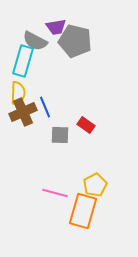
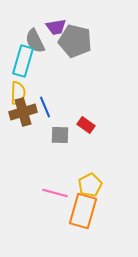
gray semicircle: rotated 35 degrees clockwise
brown cross: rotated 8 degrees clockwise
yellow pentagon: moved 5 px left
